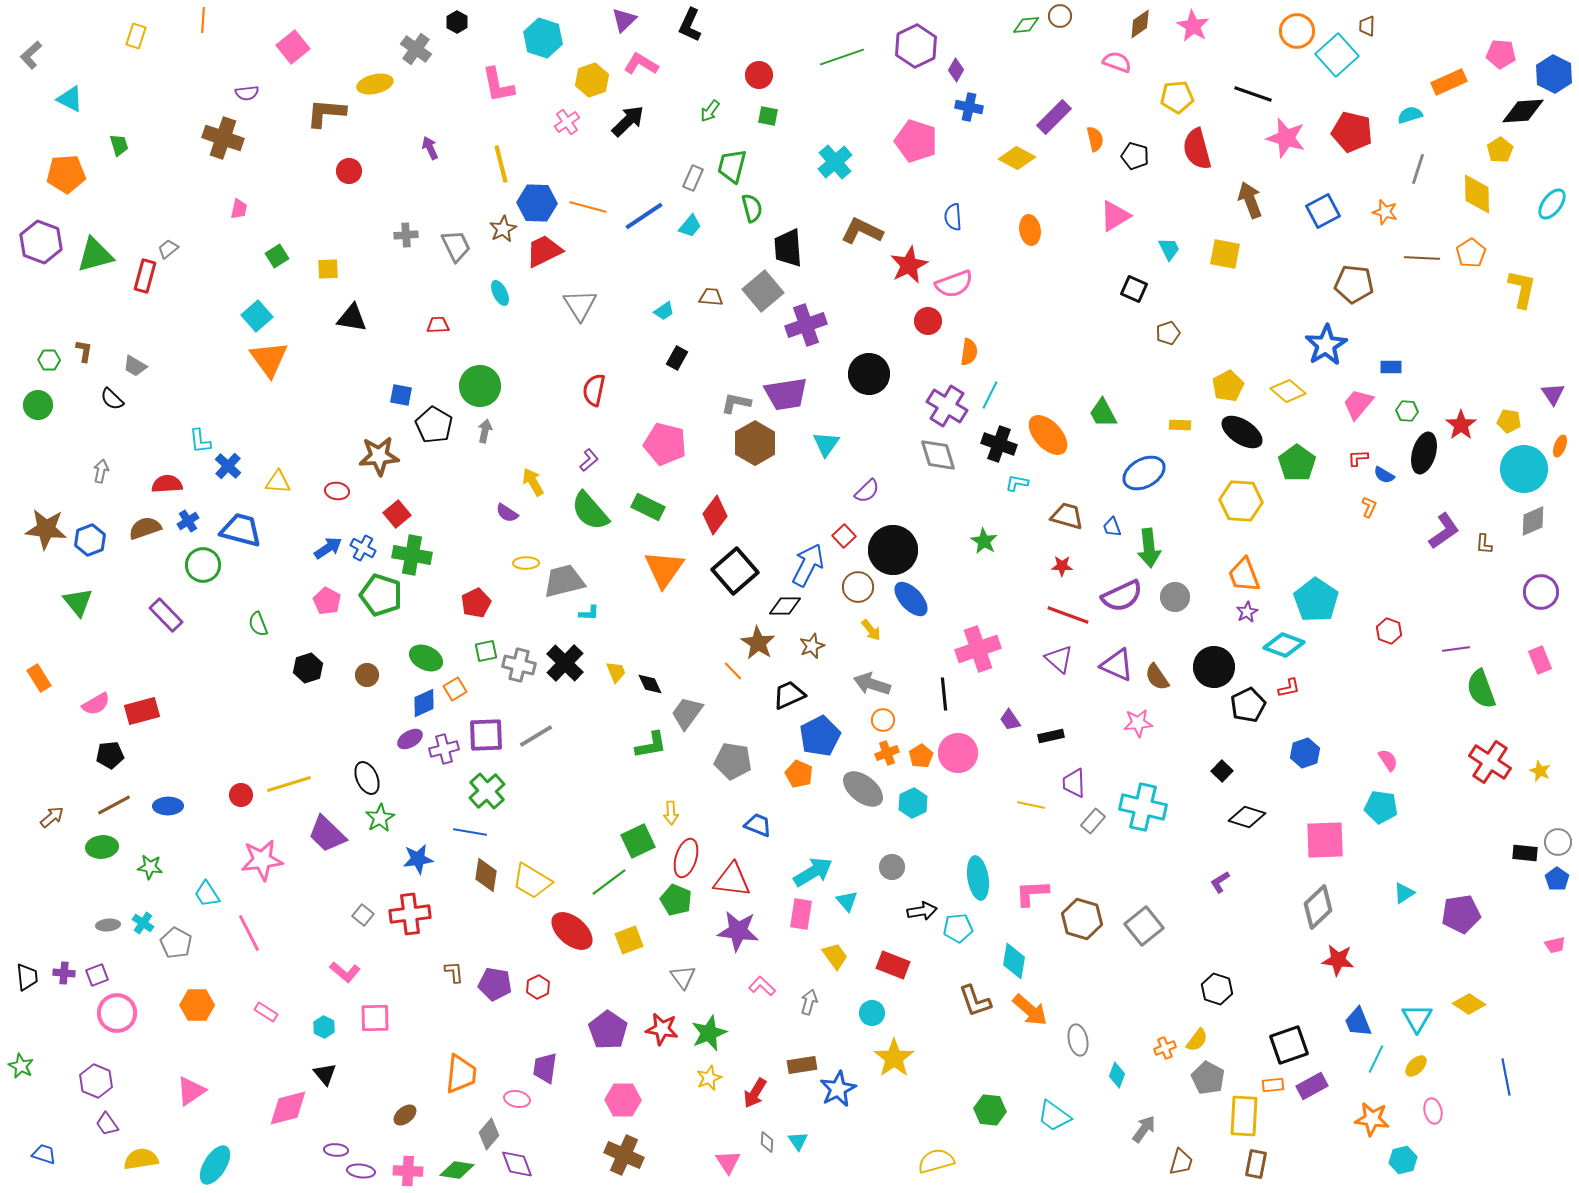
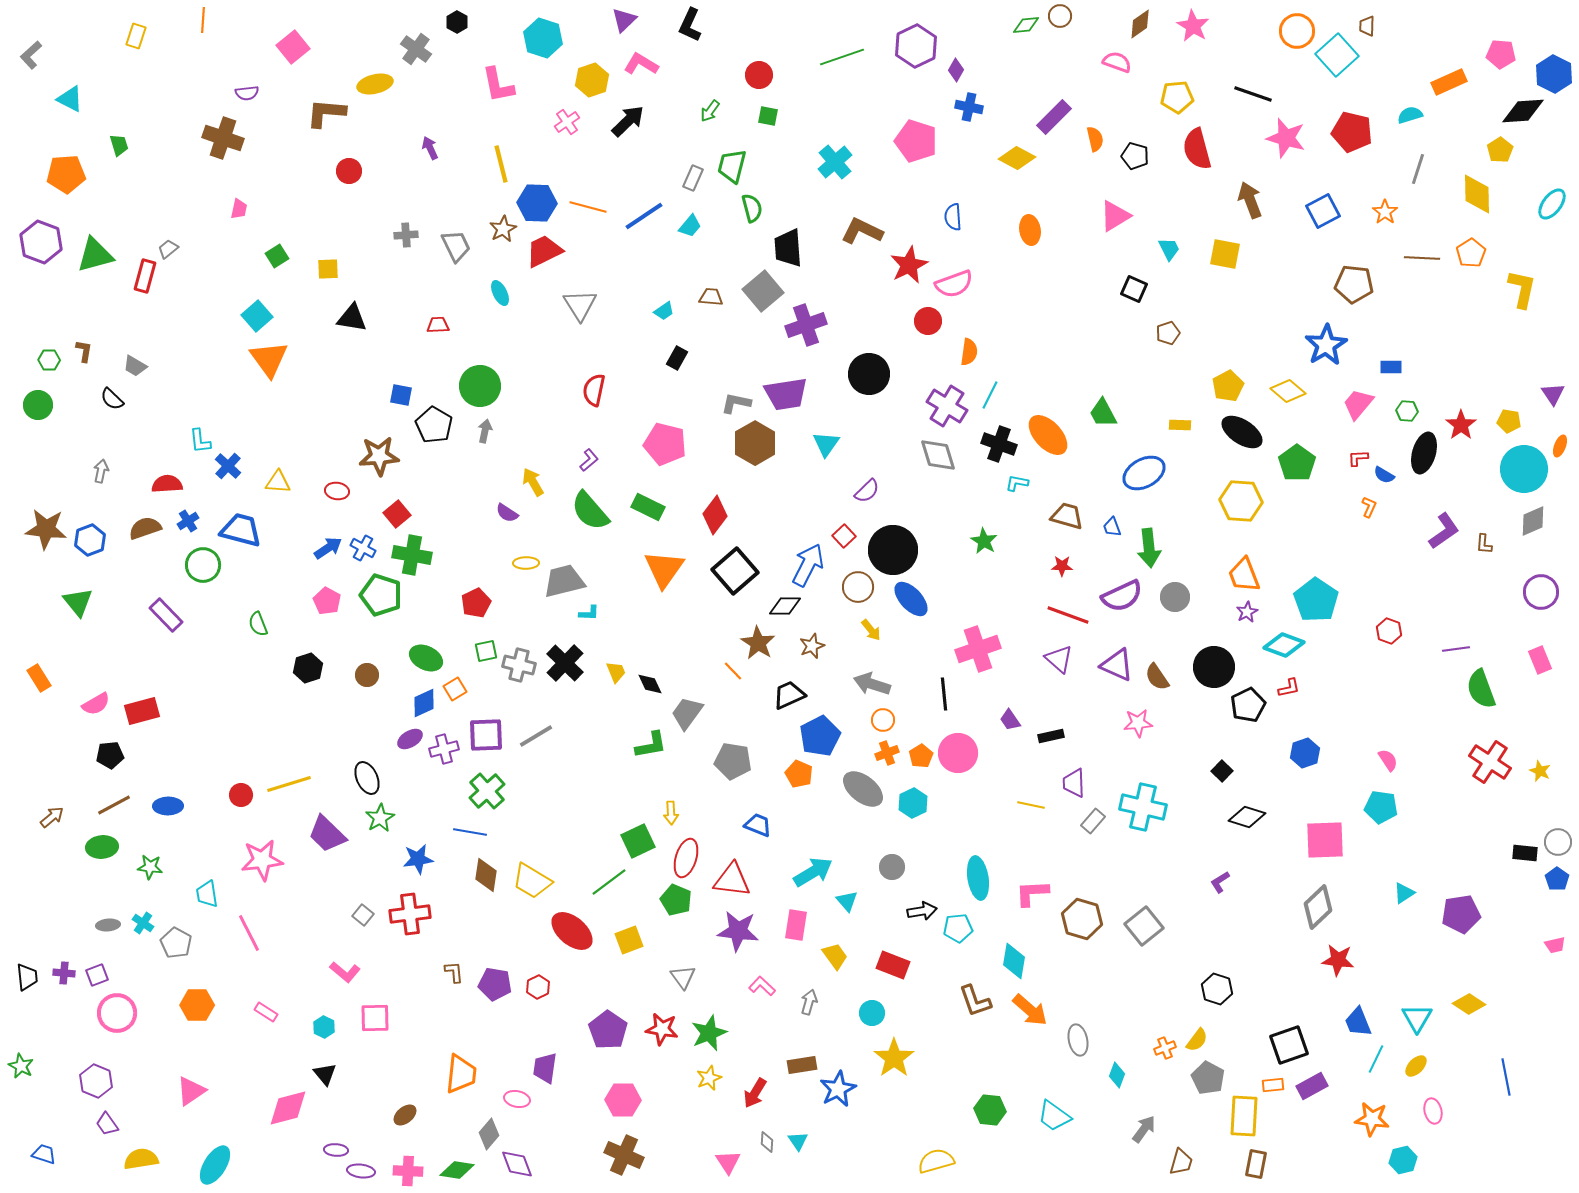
orange star at (1385, 212): rotated 20 degrees clockwise
cyan trapezoid at (207, 894): rotated 24 degrees clockwise
pink rectangle at (801, 914): moved 5 px left, 11 px down
